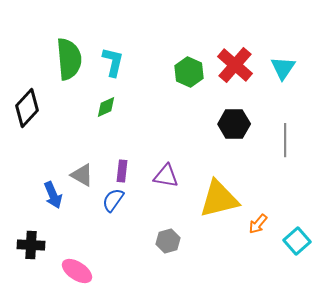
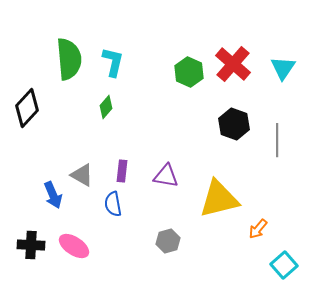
red cross: moved 2 px left, 1 px up
green diamond: rotated 25 degrees counterclockwise
black hexagon: rotated 20 degrees clockwise
gray line: moved 8 px left
blue semicircle: moved 4 px down; rotated 45 degrees counterclockwise
orange arrow: moved 5 px down
cyan square: moved 13 px left, 24 px down
pink ellipse: moved 3 px left, 25 px up
